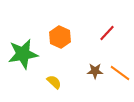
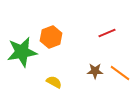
red line: rotated 24 degrees clockwise
orange hexagon: moved 9 px left; rotated 15 degrees clockwise
green star: moved 1 px left, 2 px up
yellow semicircle: rotated 14 degrees counterclockwise
